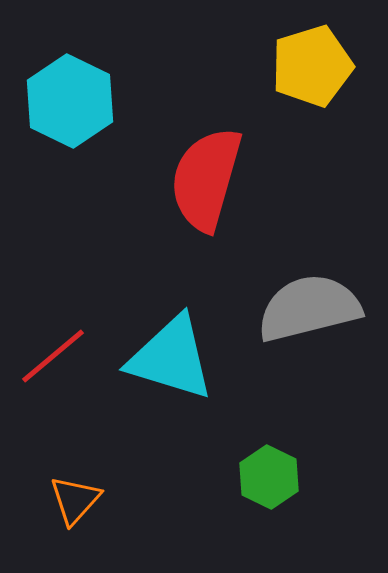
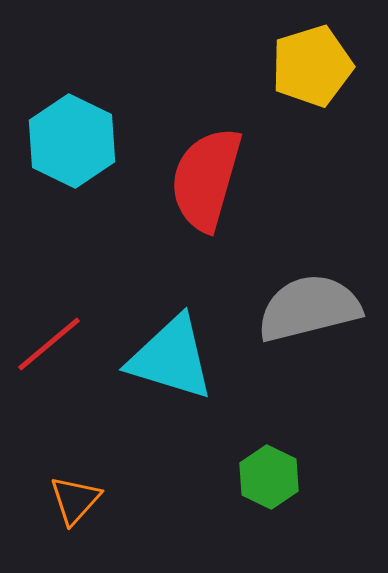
cyan hexagon: moved 2 px right, 40 px down
red line: moved 4 px left, 12 px up
